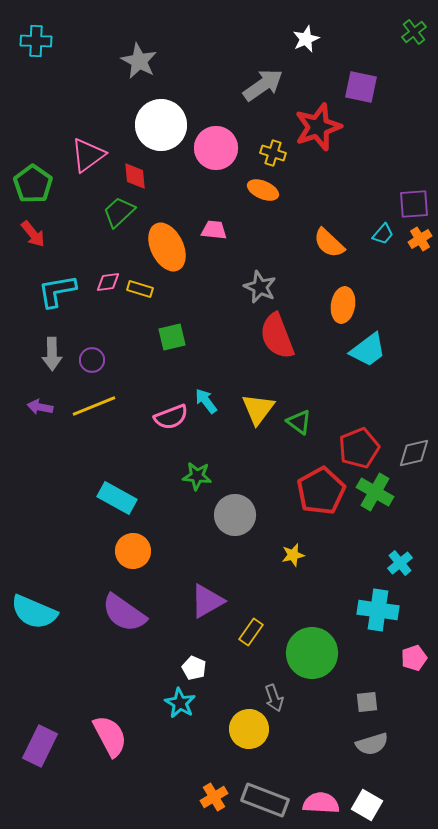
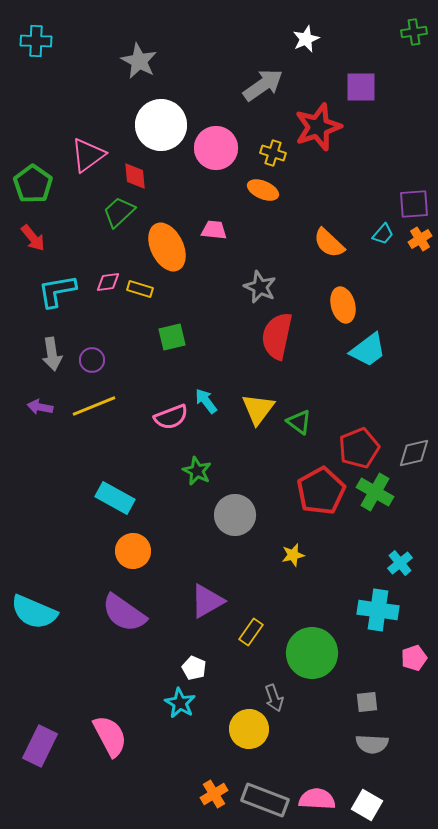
green cross at (414, 32): rotated 30 degrees clockwise
purple square at (361, 87): rotated 12 degrees counterclockwise
red arrow at (33, 234): moved 4 px down
orange ellipse at (343, 305): rotated 24 degrees counterclockwise
red semicircle at (277, 336): rotated 33 degrees clockwise
gray arrow at (52, 354): rotated 8 degrees counterclockwise
green star at (197, 476): moved 5 px up; rotated 20 degrees clockwise
cyan rectangle at (117, 498): moved 2 px left
gray semicircle at (372, 744): rotated 20 degrees clockwise
orange cross at (214, 797): moved 3 px up
pink semicircle at (321, 803): moved 4 px left, 4 px up
